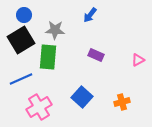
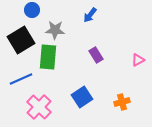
blue circle: moved 8 px right, 5 px up
purple rectangle: rotated 35 degrees clockwise
blue square: rotated 15 degrees clockwise
pink cross: rotated 15 degrees counterclockwise
